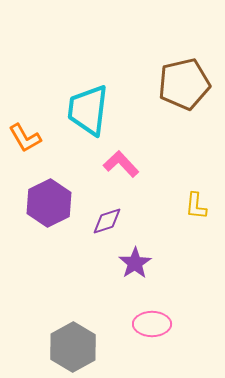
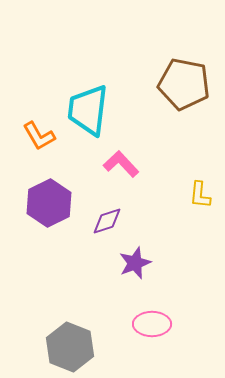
brown pentagon: rotated 24 degrees clockwise
orange L-shape: moved 14 px right, 2 px up
yellow L-shape: moved 4 px right, 11 px up
purple star: rotated 12 degrees clockwise
gray hexagon: moved 3 px left; rotated 9 degrees counterclockwise
